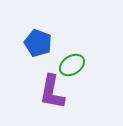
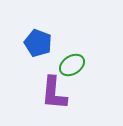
purple L-shape: moved 2 px right, 1 px down; rotated 6 degrees counterclockwise
